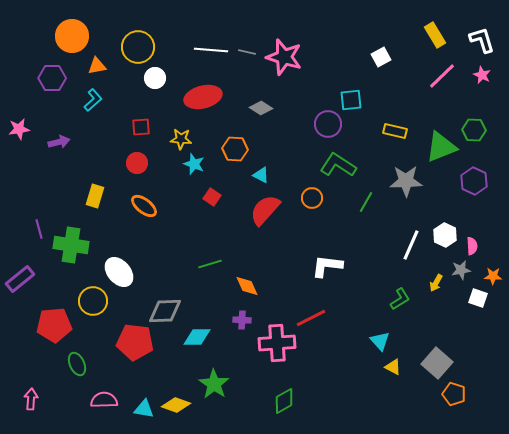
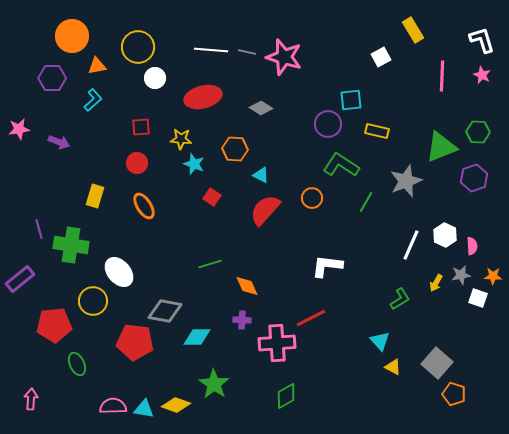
yellow rectangle at (435, 35): moved 22 px left, 5 px up
pink line at (442, 76): rotated 44 degrees counterclockwise
green hexagon at (474, 130): moved 4 px right, 2 px down
yellow rectangle at (395, 131): moved 18 px left
purple arrow at (59, 142): rotated 35 degrees clockwise
green L-shape at (338, 165): moved 3 px right
gray star at (406, 181): rotated 20 degrees counterclockwise
purple hexagon at (474, 181): moved 3 px up; rotated 16 degrees clockwise
orange ellipse at (144, 206): rotated 20 degrees clockwise
gray star at (461, 270): moved 5 px down
gray diamond at (165, 311): rotated 12 degrees clockwise
pink semicircle at (104, 400): moved 9 px right, 6 px down
green diamond at (284, 401): moved 2 px right, 5 px up
